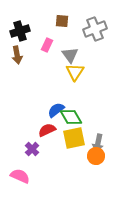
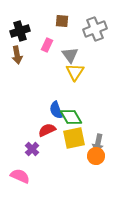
blue semicircle: rotated 72 degrees counterclockwise
